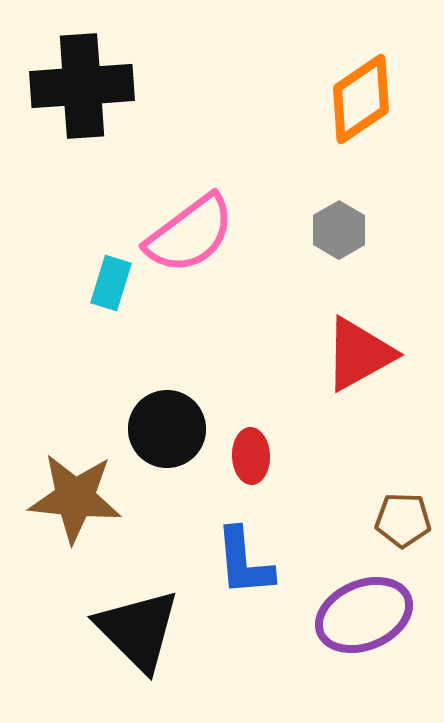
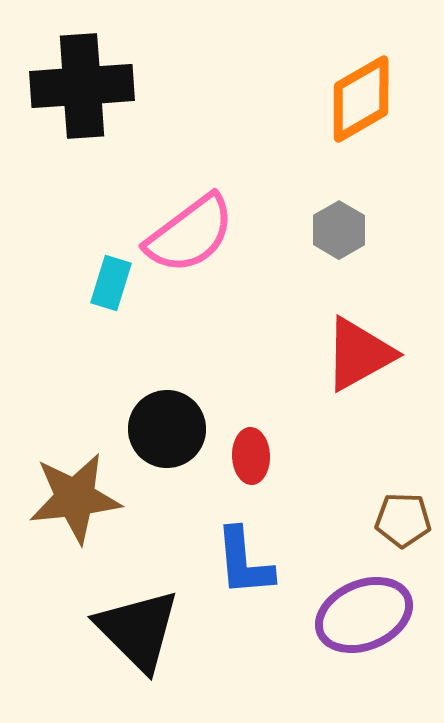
orange diamond: rotated 4 degrees clockwise
brown star: rotated 12 degrees counterclockwise
